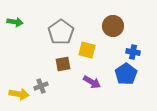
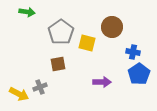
green arrow: moved 12 px right, 10 px up
brown circle: moved 1 px left, 1 px down
yellow square: moved 7 px up
brown square: moved 5 px left
blue pentagon: moved 13 px right
purple arrow: moved 10 px right; rotated 30 degrees counterclockwise
gray cross: moved 1 px left, 1 px down
yellow arrow: rotated 18 degrees clockwise
